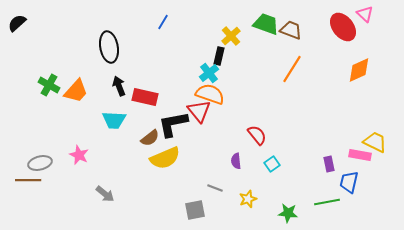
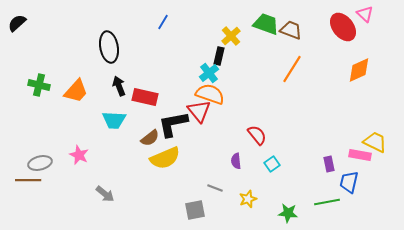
green cross: moved 10 px left; rotated 15 degrees counterclockwise
